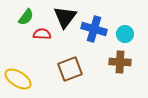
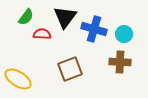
cyan circle: moved 1 px left
